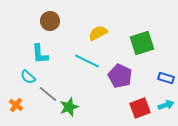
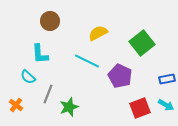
green square: rotated 20 degrees counterclockwise
blue rectangle: moved 1 px right, 1 px down; rotated 28 degrees counterclockwise
gray line: rotated 72 degrees clockwise
cyan arrow: rotated 49 degrees clockwise
